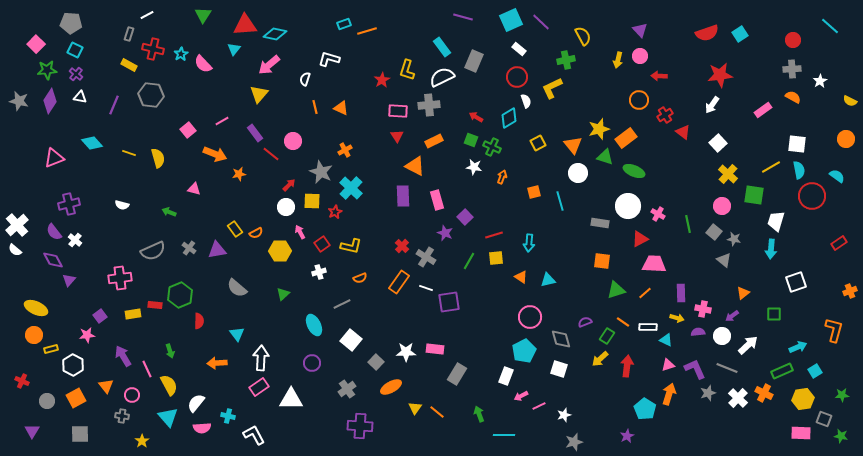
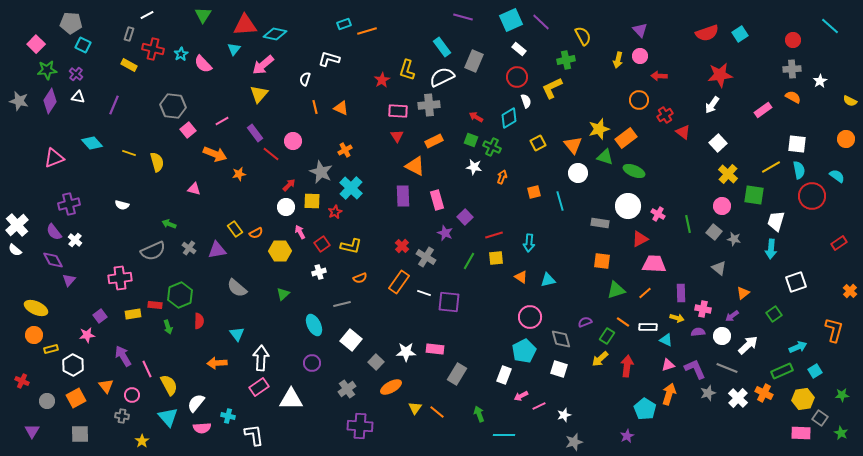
cyan square at (75, 50): moved 8 px right, 5 px up
pink arrow at (269, 65): moved 6 px left
gray hexagon at (151, 95): moved 22 px right, 11 px down
white triangle at (80, 97): moved 2 px left
yellow semicircle at (158, 158): moved 1 px left, 4 px down
green arrow at (169, 212): moved 12 px down
gray triangle at (724, 260): moved 5 px left, 8 px down
white line at (426, 288): moved 2 px left, 5 px down
orange cross at (850, 291): rotated 24 degrees counterclockwise
purple square at (449, 302): rotated 15 degrees clockwise
gray line at (342, 304): rotated 12 degrees clockwise
green square at (774, 314): rotated 35 degrees counterclockwise
green arrow at (170, 351): moved 2 px left, 24 px up
white rectangle at (506, 376): moved 2 px left, 1 px up
gray square at (824, 419): moved 4 px left, 1 px up; rotated 14 degrees clockwise
white L-shape at (254, 435): rotated 20 degrees clockwise
green star at (841, 436): moved 3 px up; rotated 16 degrees clockwise
